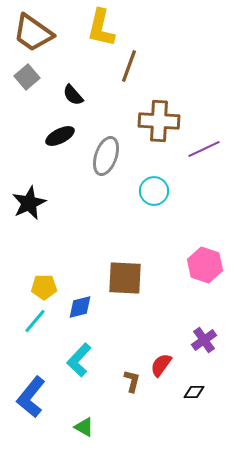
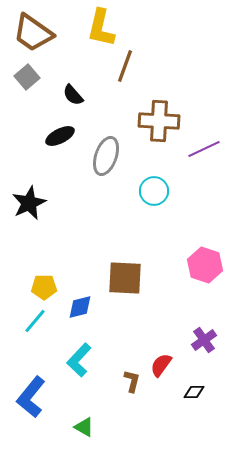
brown line: moved 4 px left
